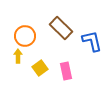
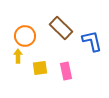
yellow square: rotated 28 degrees clockwise
